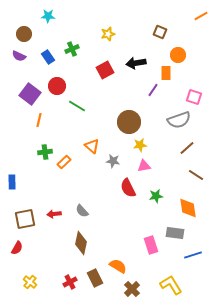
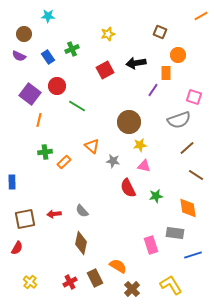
pink triangle at (144, 166): rotated 24 degrees clockwise
